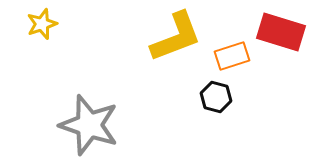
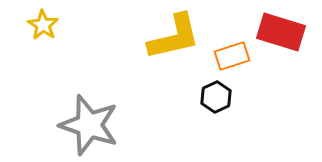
yellow star: moved 1 px right, 1 px down; rotated 20 degrees counterclockwise
yellow L-shape: moved 2 px left; rotated 8 degrees clockwise
black hexagon: rotated 20 degrees clockwise
